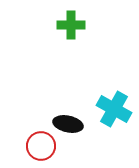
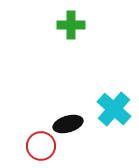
cyan cross: rotated 12 degrees clockwise
black ellipse: rotated 28 degrees counterclockwise
